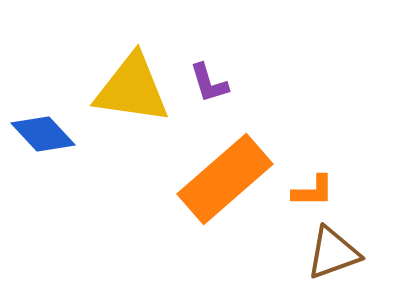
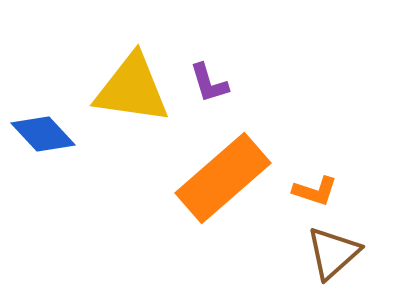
orange rectangle: moved 2 px left, 1 px up
orange L-shape: moved 2 px right; rotated 18 degrees clockwise
brown triangle: rotated 22 degrees counterclockwise
